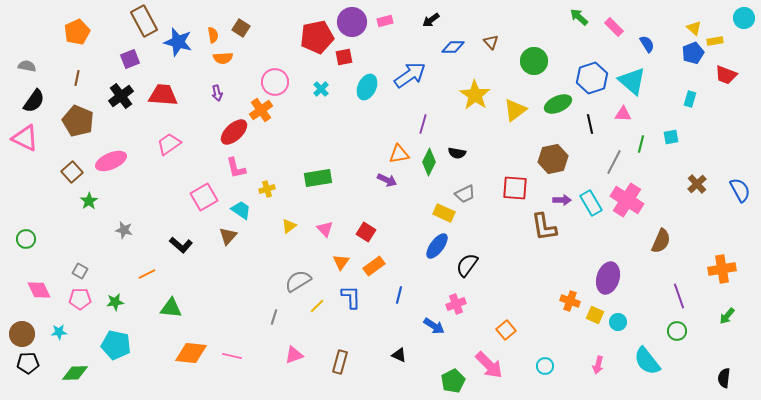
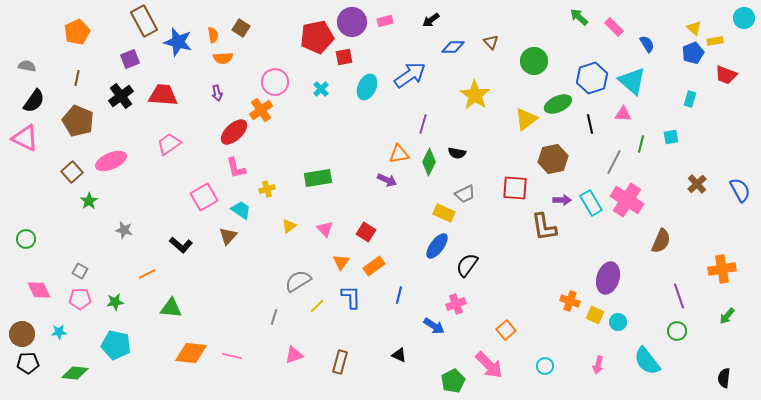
yellow triangle at (515, 110): moved 11 px right, 9 px down
green diamond at (75, 373): rotated 8 degrees clockwise
